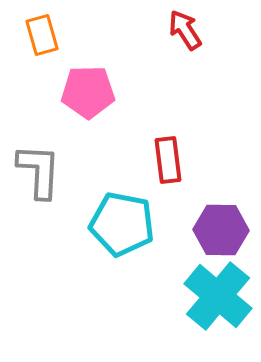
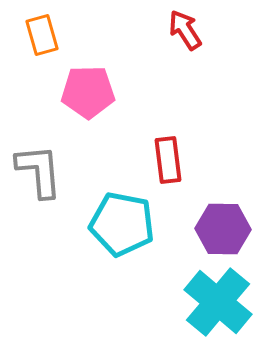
gray L-shape: rotated 8 degrees counterclockwise
purple hexagon: moved 2 px right, 1 px up
cyan cross: moved 6 px down
